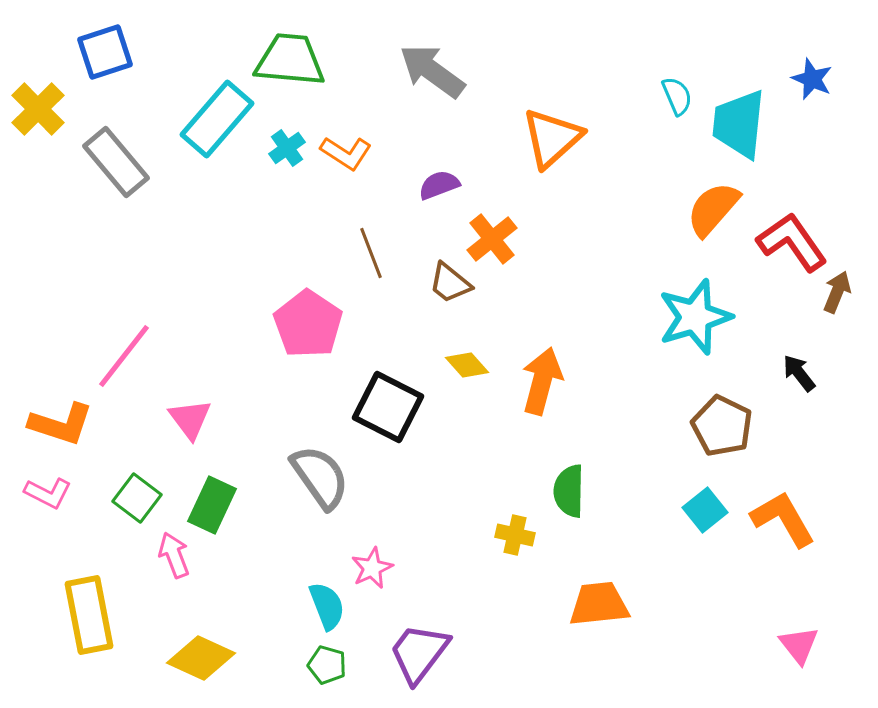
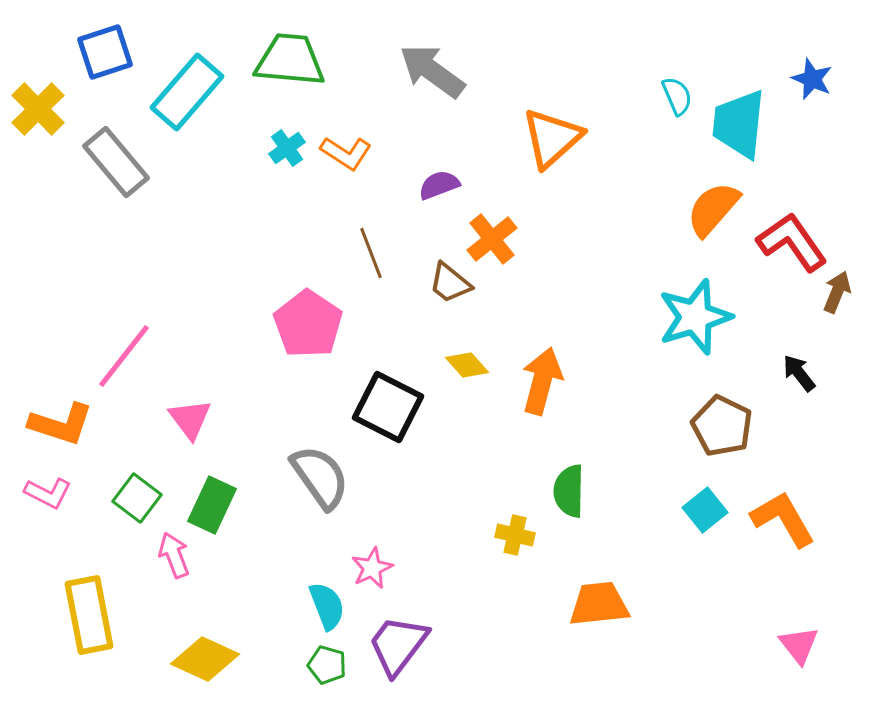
cyan rectangle at (217, 119): moved 30 px left, 27 px up
purple trapezoid at (419, 653): moved 21 px left, 8 px up
yellow diamond at (201, 658): moved 4 px right, 1 px down
